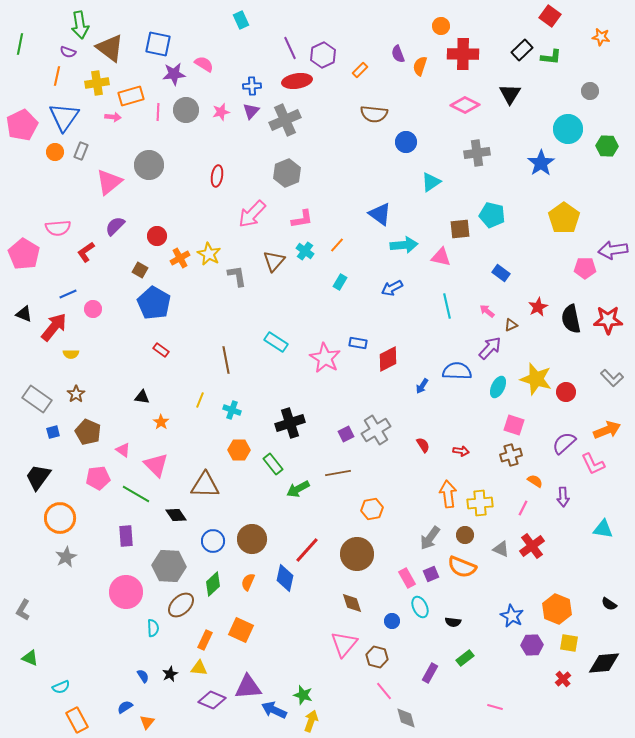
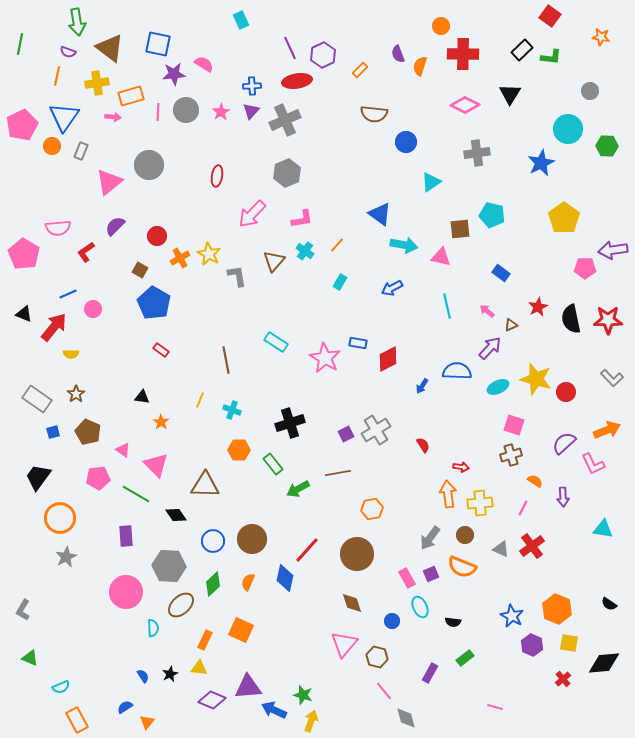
green arrow at (80, 25): moved 3 px left, 3 px up
pink star at (221, 112): rotated 18 degrees counterclockwise
orange circle at (55, 152): moved 3 px left, 6 px up
blue star at (541, 163): rotated 8 degrees clockwise
cyan arrow at (404, 245): rotated 16 degrees clockwise
cyan ellipse at (498, 387): rotated 40 degrees clockwise
red arrow at (461, 451): moved 16 px down
purple hexagon at (532, 645): rotated 25 degrees clockwise
